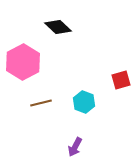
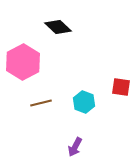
red square: moved 7 px down; rotated 24 degrees clockwise
